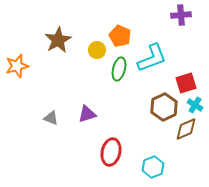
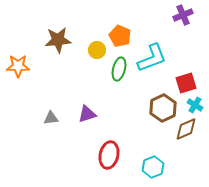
purple cross: moved 2 px right; rotated 18 degrees counterclockwise
brown star: rotated 24 degrees clockwise
orange star: moved 1 px right; rotated 15 degrees clockwise
brown hexagon: moved 1 px left, 1 px down
gray triangle: rotated 28 degrees counterclockwise
red ellipse: moved 2 px left, 3 px down
